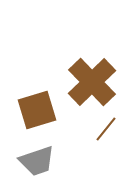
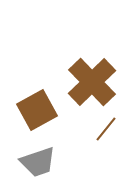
brown square: rotated 12 degrees counterclockwise
gray trapezoid: moved 1 px right, 1 px down
